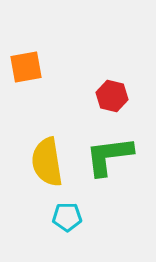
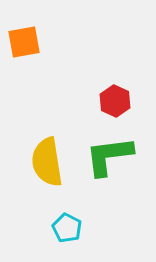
orange square: moved 2 px left, 25 px up
red hexagon: moved 3 px right, 5 px down; rotated 12 degrees clockwise
cyan pentagon: moved 11 px down; rotated 28 degrees clockwise
